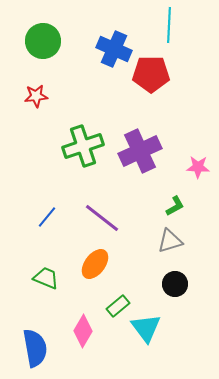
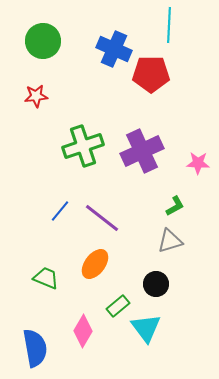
purple cross: moved 2 px right
pink star: moved 4 px up
blue line: moved 13 px right, 6 px up
black circle: moved 19 px left
